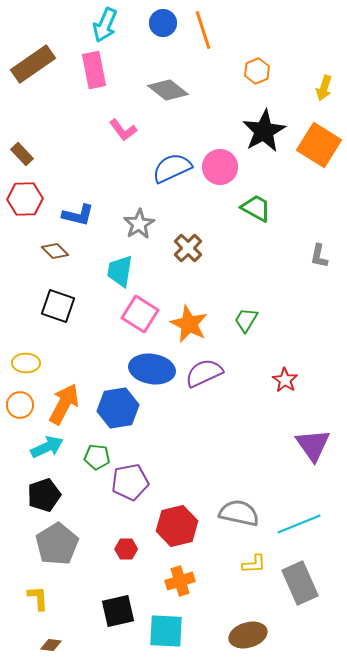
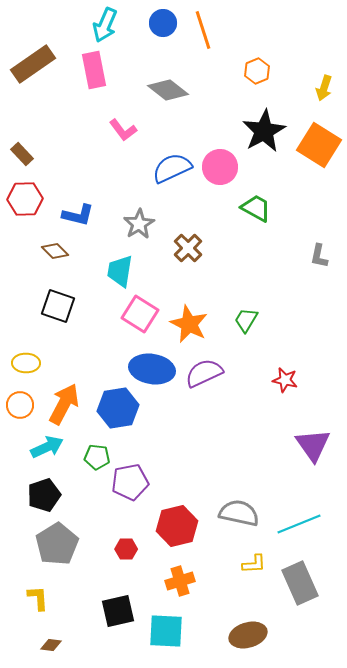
red star at (285, 380): rotated 20 degrees counterclockwise
